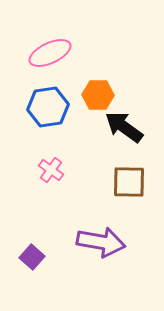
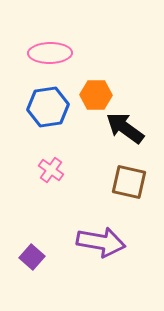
pink ellipse: rotated 24 degrees clockwise
orange hexagon: moved 2 px left
black arrow: moved 1 px right, 1 px down
brown square: rotated 12 degrees clockwise
